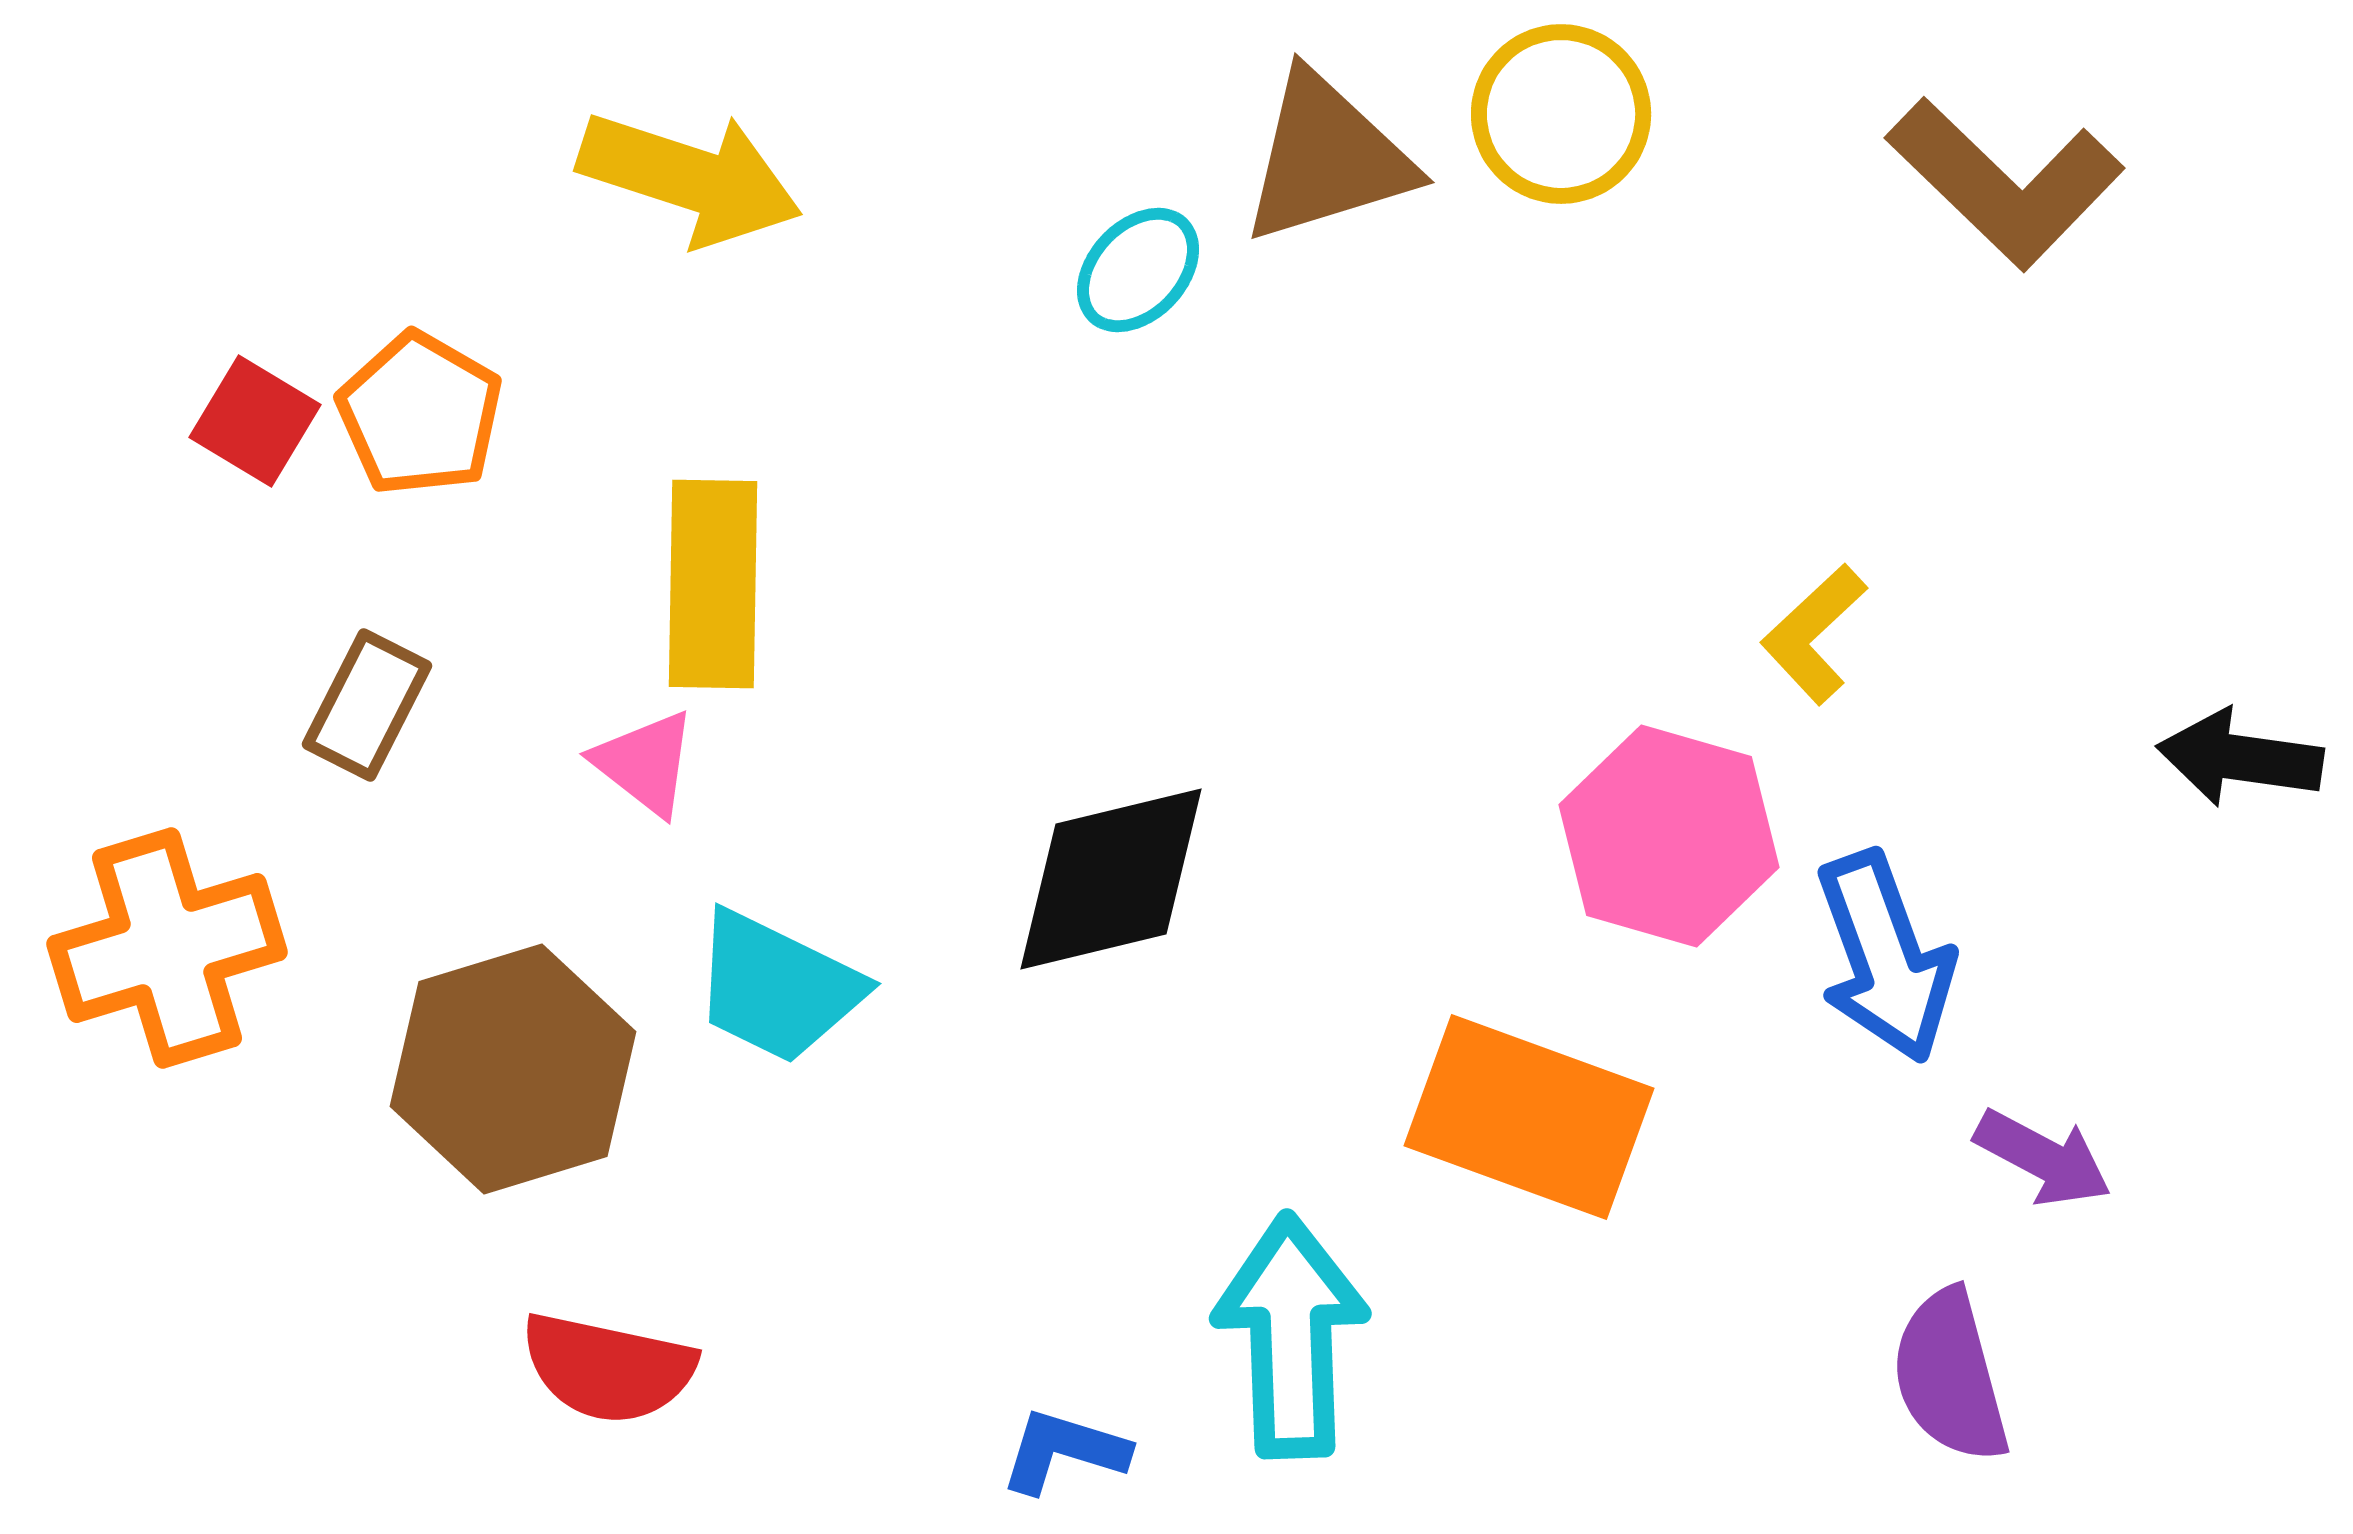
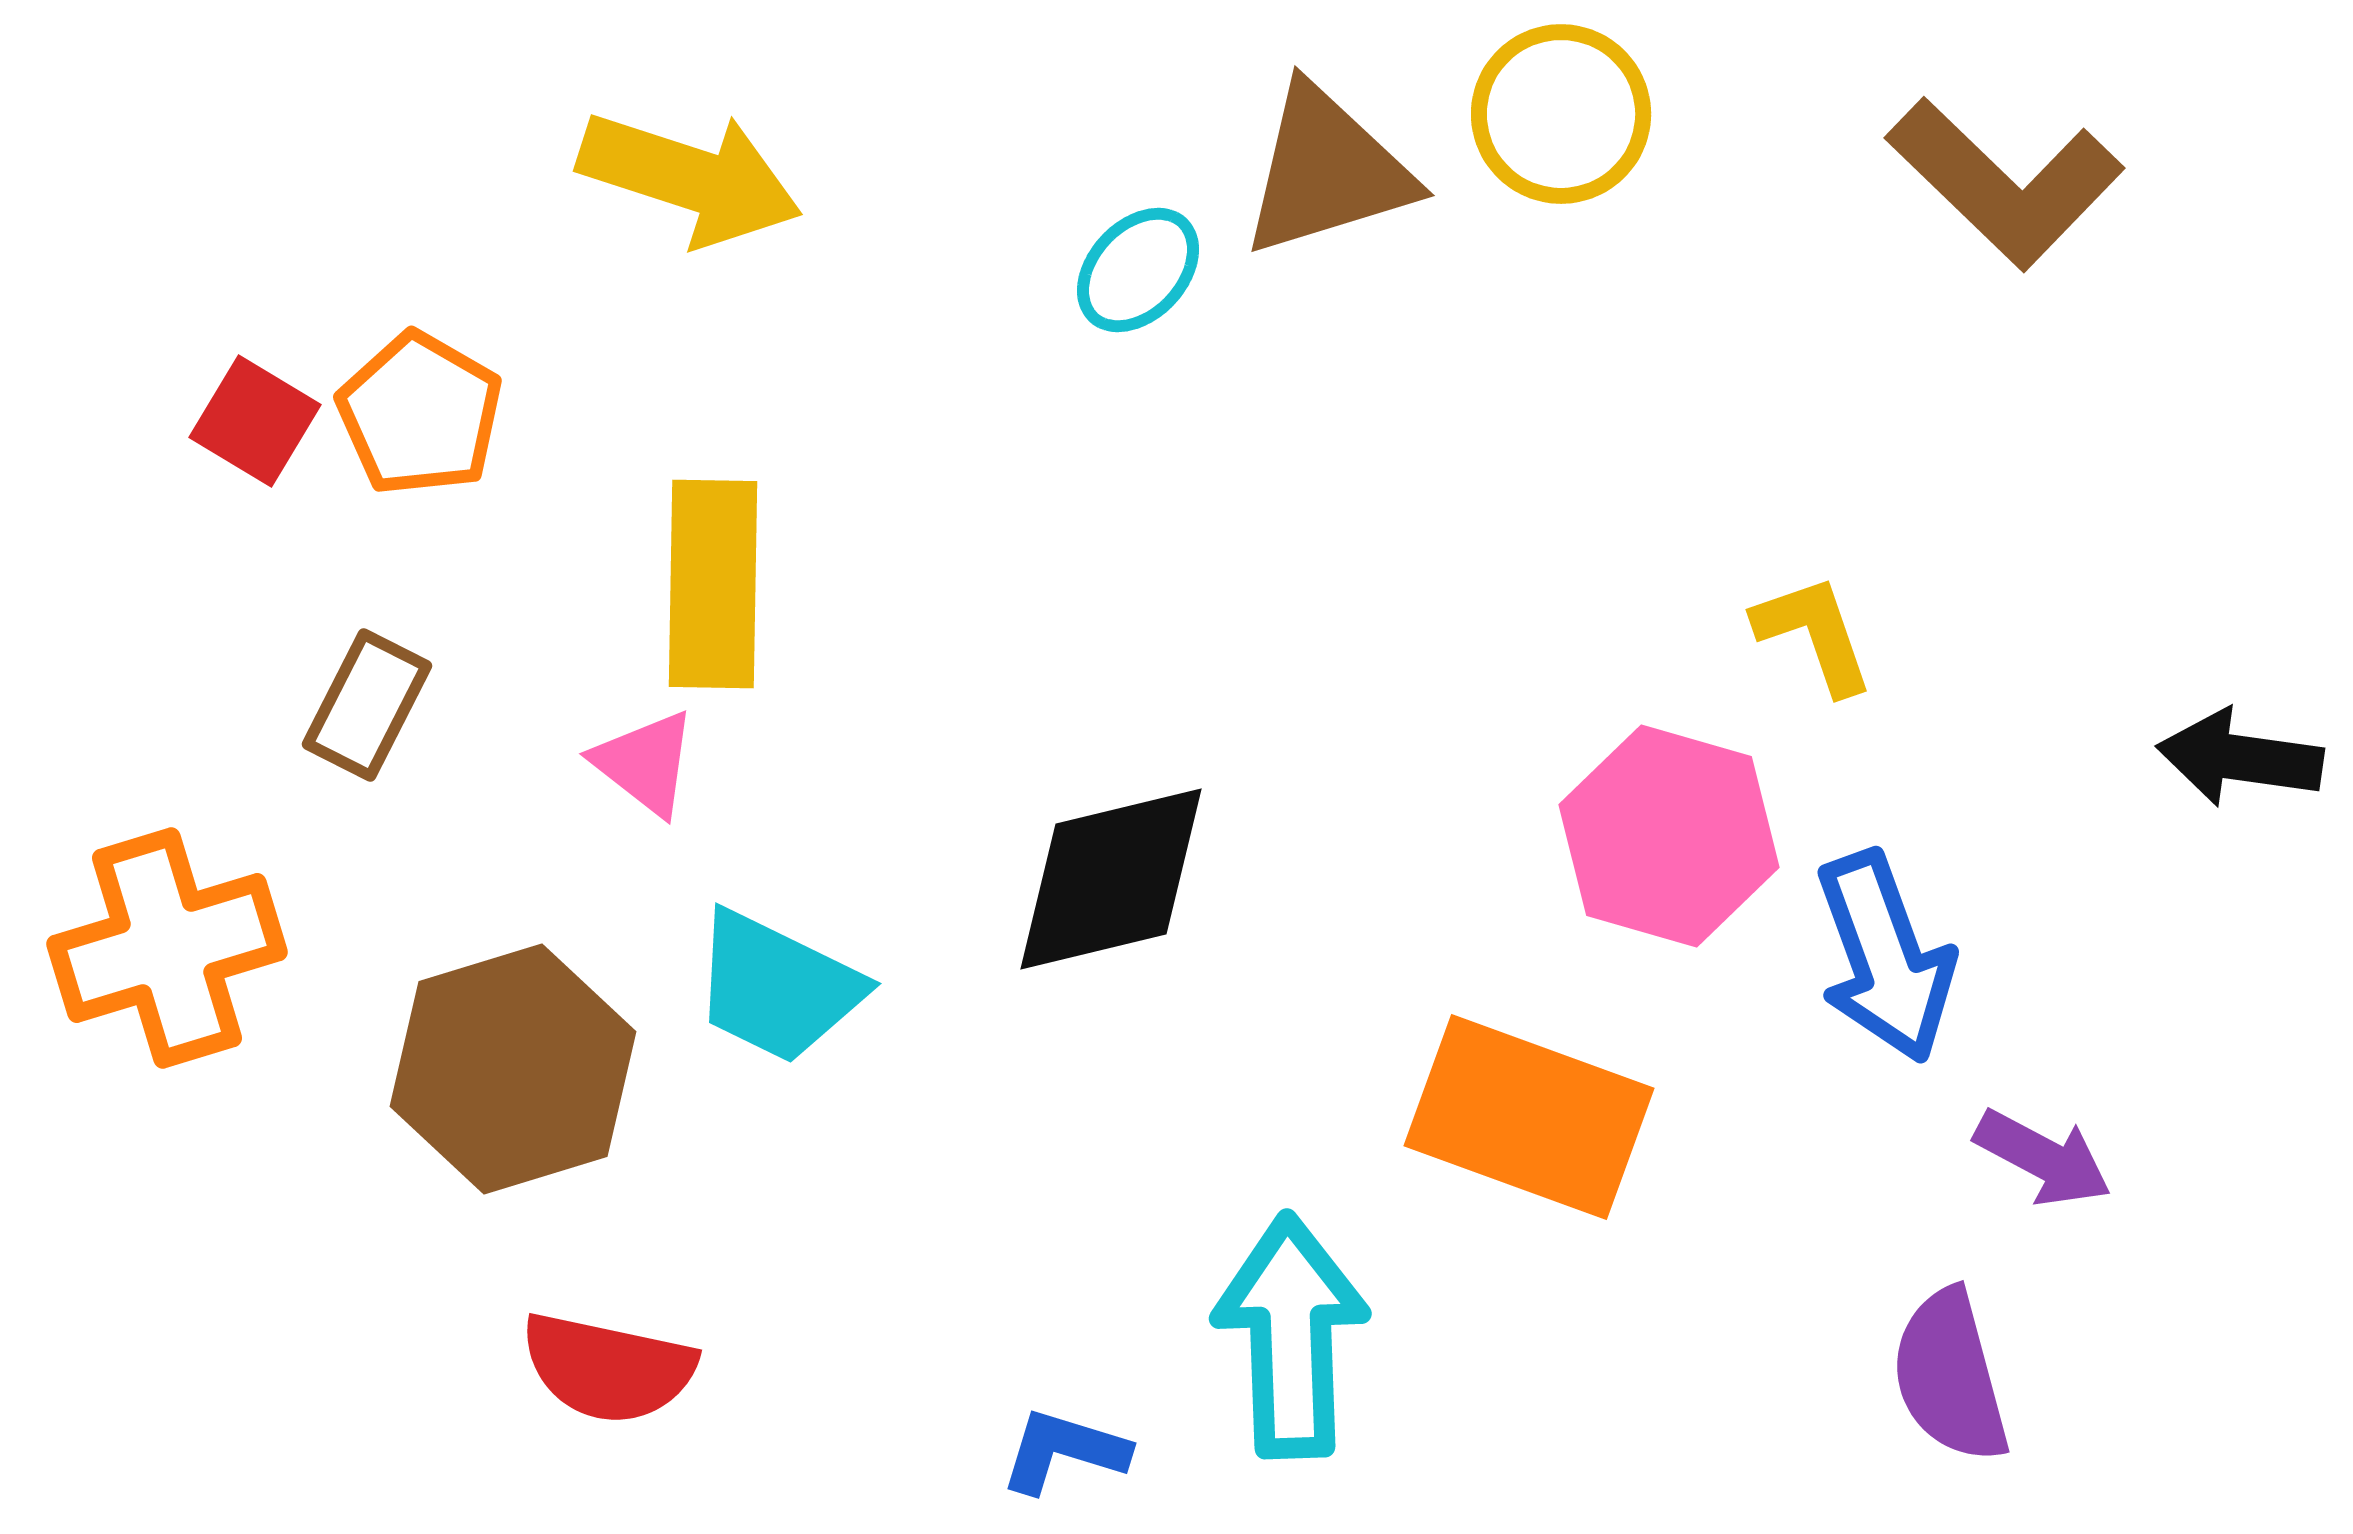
brown triangle: moved 13 px down
yellow L-shape: rotated 114 degrees clockwise
